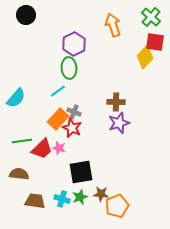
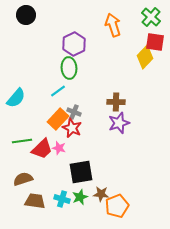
brown semicircle: moved 4 px right, 5 px down; rotated 24 degrees counterclockwise
